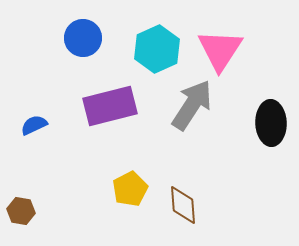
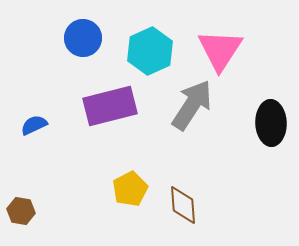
cyan hexagon: moved 7 px left, 2 px down
